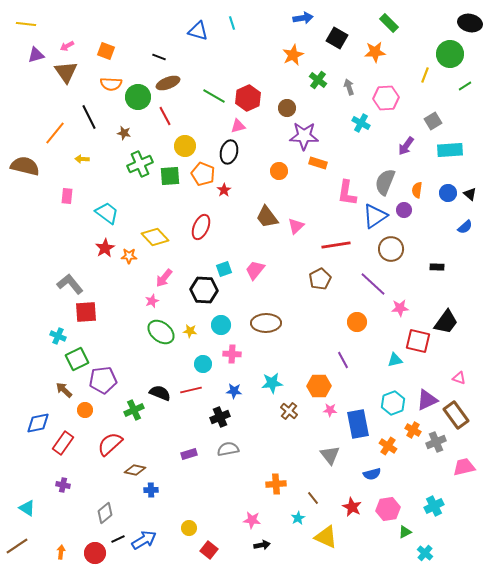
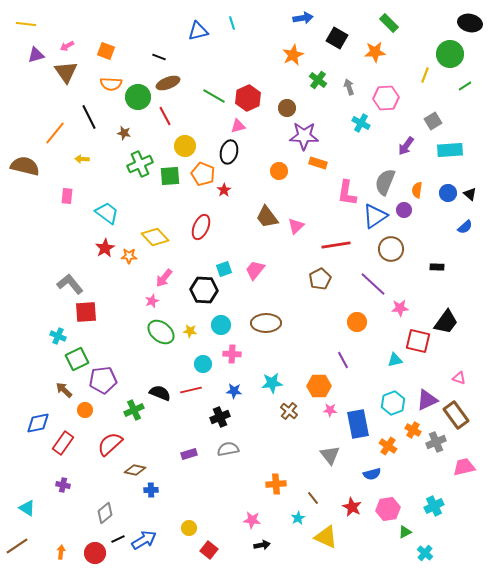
blue triangle at (198, 31): rotated 30 degrees counterclockwise
